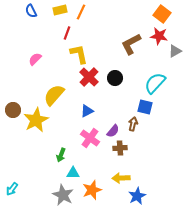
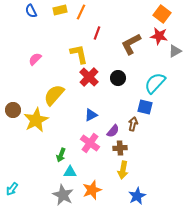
red line: moved 30 px right
black circle: moved 3 px right
blue triangle: moved 4 px right, 4 px down
pink cross: moved 5 px down
cyan triangle: moved 3 px left, 1 px up
yellow arrow: moved 2 px right, 8 px up; rotated 78 degrees counterclockwise
